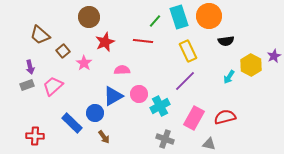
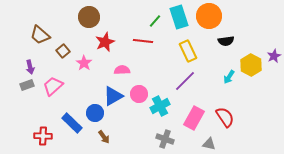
red semicircle: rotated 70 degrees clockwise
red cross: moved 8 px right
